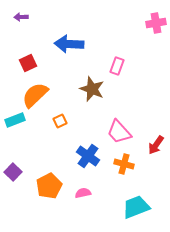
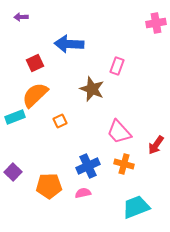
red square: moved 7 px right
cyan rectangle: moved 3 px up
blue cross: moved 10 px down; rotated 30 degrees clockwise
orange pentagon: rotated 25 degrees clockwise
